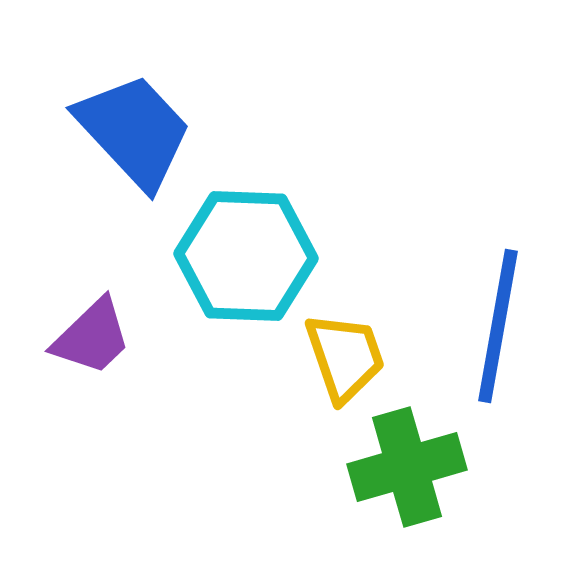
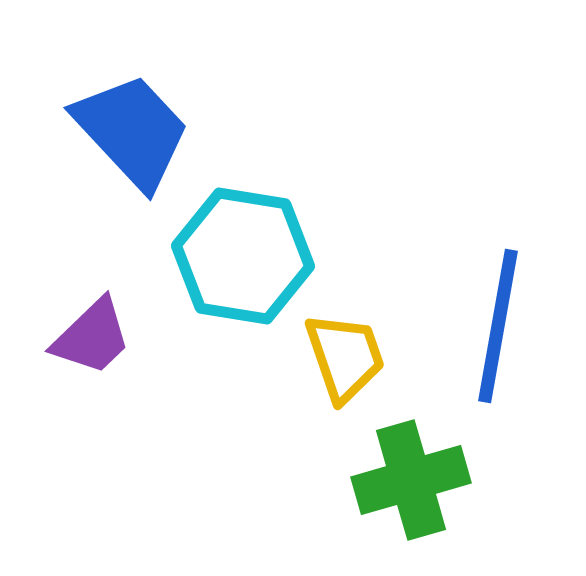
blue trapezoid: moved 2 px left
cyan hexagon: moved 3 px left; rotated 7 degrees clockwise
green cross: moved 4 px right, 13 px down
